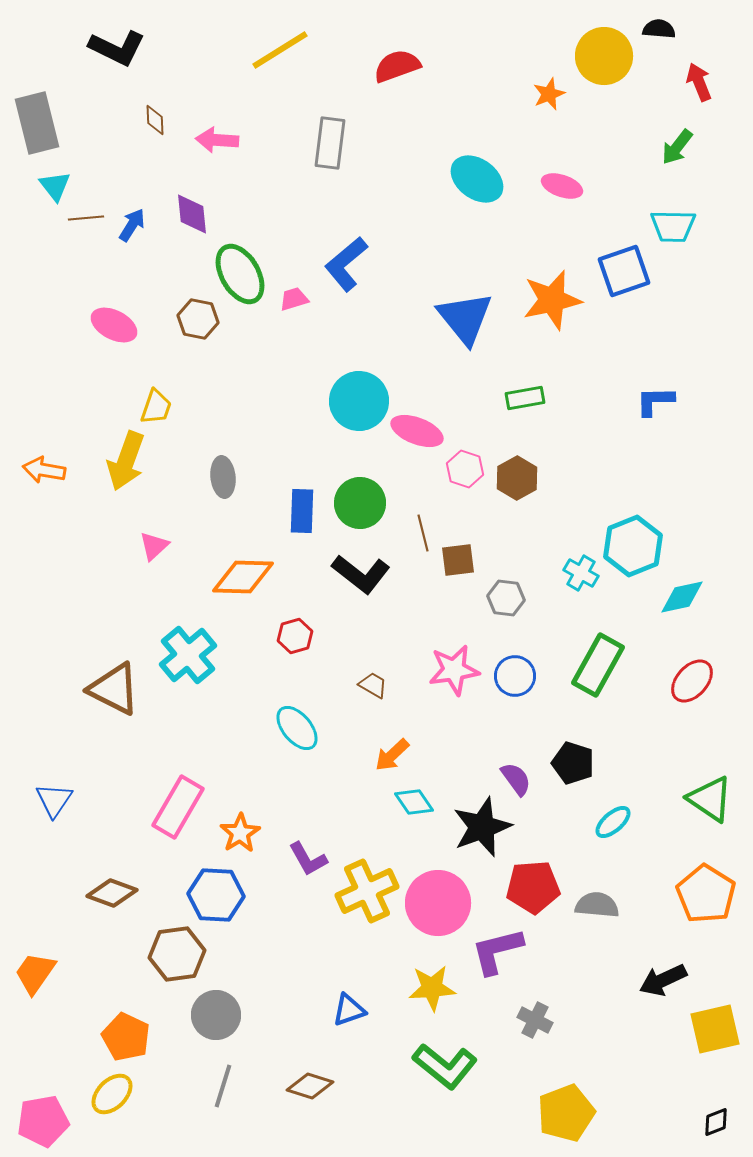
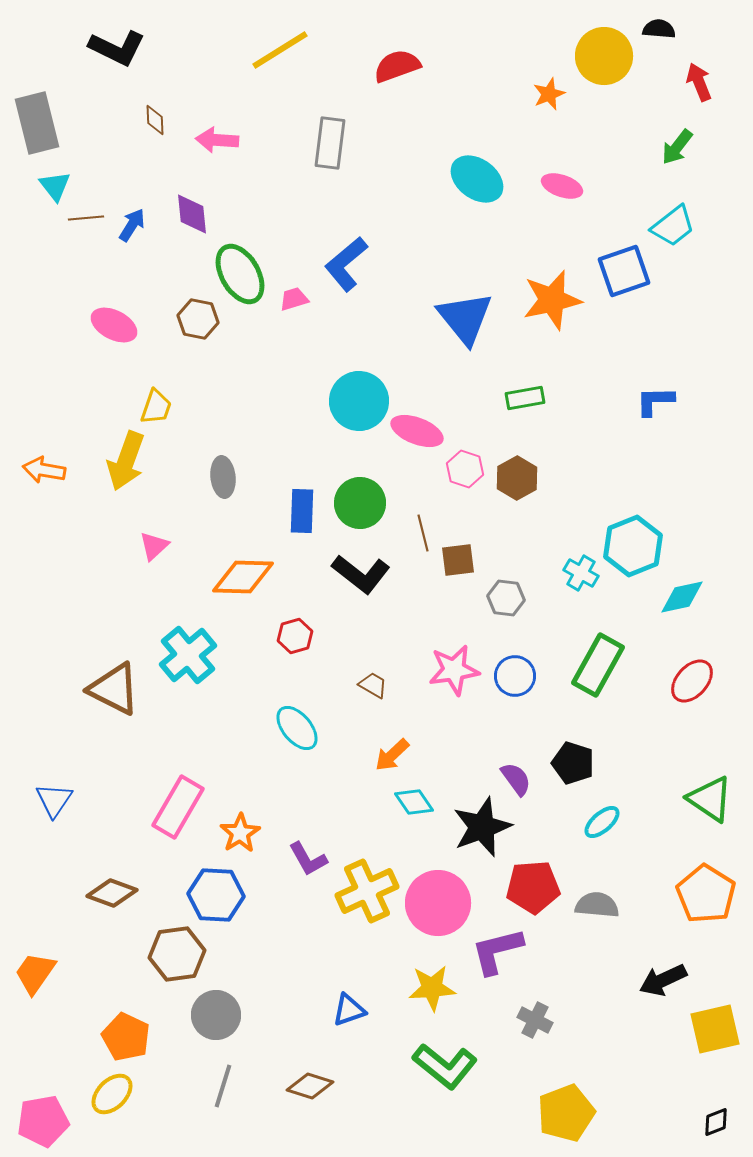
cyan trapezoid at (673, 226): rotated 39 degrees counterclockwise
cyan ellipse at (613, 822): moved 11 px left
